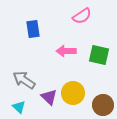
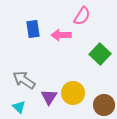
pink semicircle: rotated 24 degrees counterclockwise
pink arrow: moved 5 px left, 16 px up
green square: moved 1 px right, 1 px up; rotated 30 degrees clockwise
purple triangle: rotated 18 degrees clockwise
brown circle: moved 1 px right
